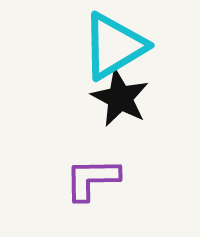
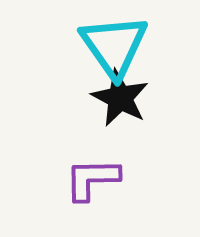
cyan triangle: rotated 34 degrees counterclockwise
